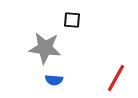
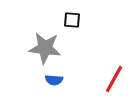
red line: moved 2 px left, 1 px down
